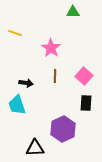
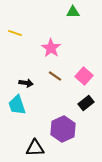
brown line: rotated 56 degrees counterclockwise
black rectangle: rotated 49 degrees clockwise
